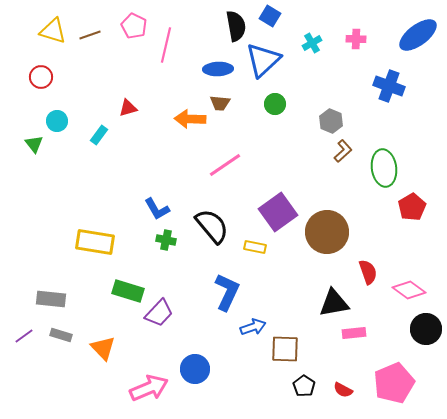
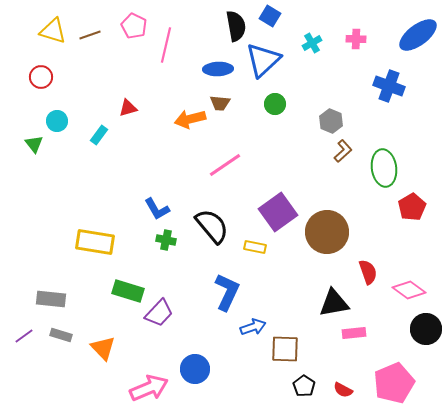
orange arrow at (190, 119): rotated 16 degrees counterclockwise
